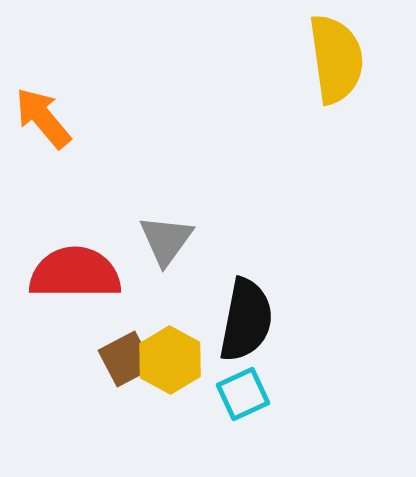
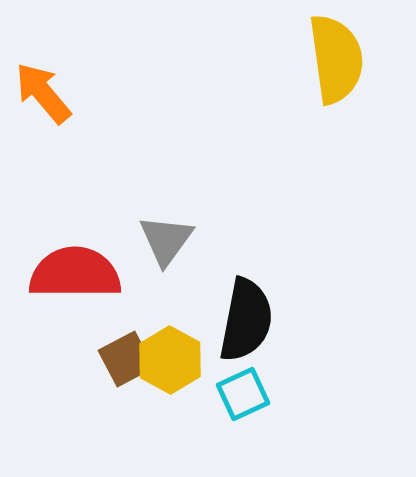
orange arrow: moved 25 px up
